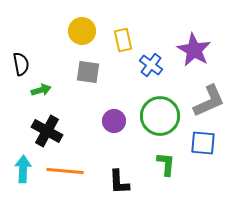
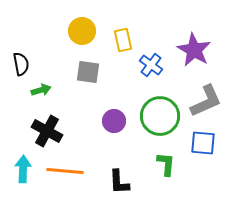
gray L-shape: moved 3 px left
